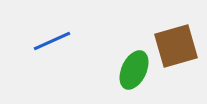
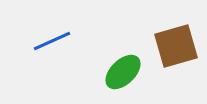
green ellipse: moved 11 px left, 2 px down; rotated 21 degrees clockwise
